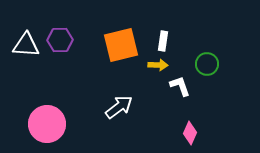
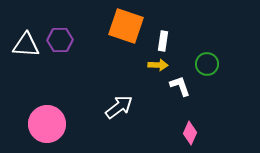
orange square: moved 5 px right, 19 px up; rotated 33 degrees clockwise
